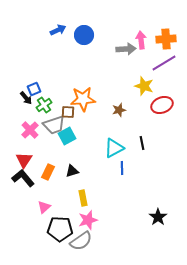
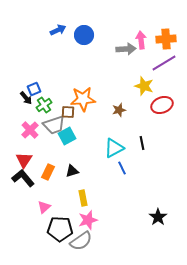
blue line: rotated 24 degrees counterclockwise
